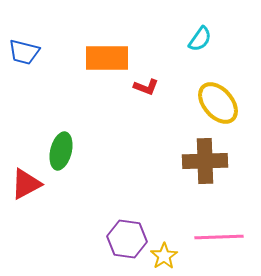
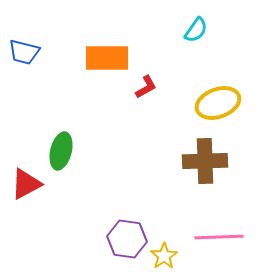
cyan semicircle: moved 4 px left, 9 px up
red L-shape: rotated 50 degrees counterclockwise
yellow ellipse: rotated 69 degrees counterclockwise
